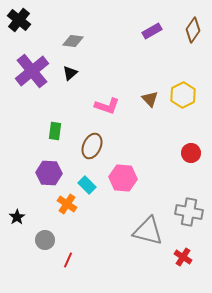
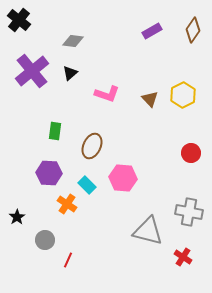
pink L-shape: moved 12 px up
